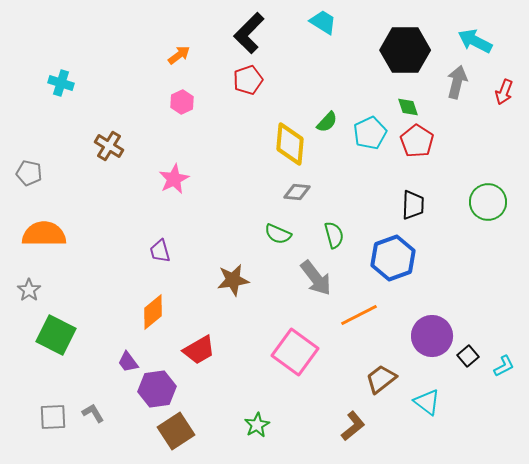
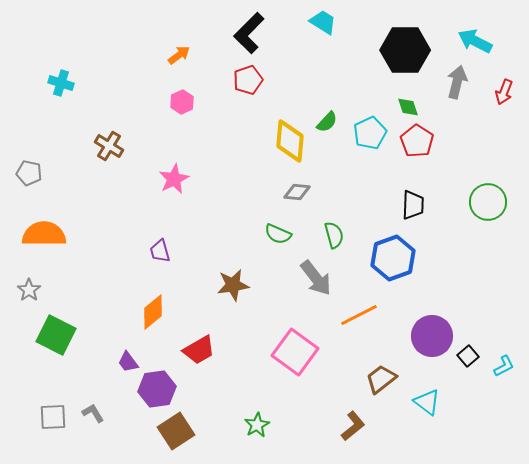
yellow diamond at (290, 144): moved 3 px up
brown star at (233, 280): moved 5 px down
